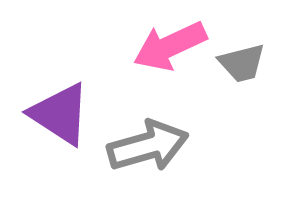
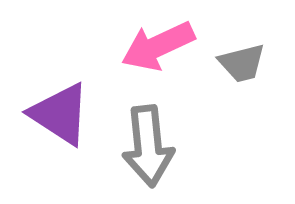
pink arrow: moved 12 px left
gray arrow: rotated 100 degrees clockwise
